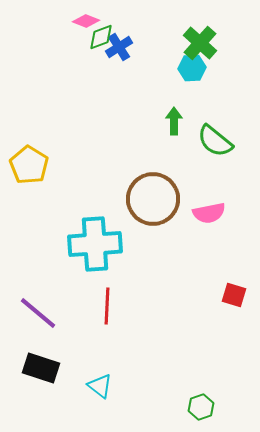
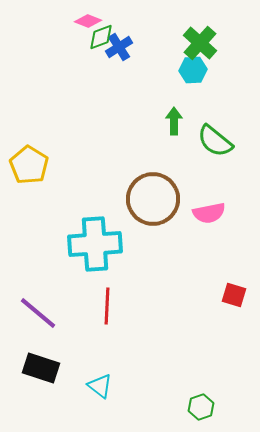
pink diamond: moved 2 px right
cyan hexagon: moved 1 px right, 2 px down
